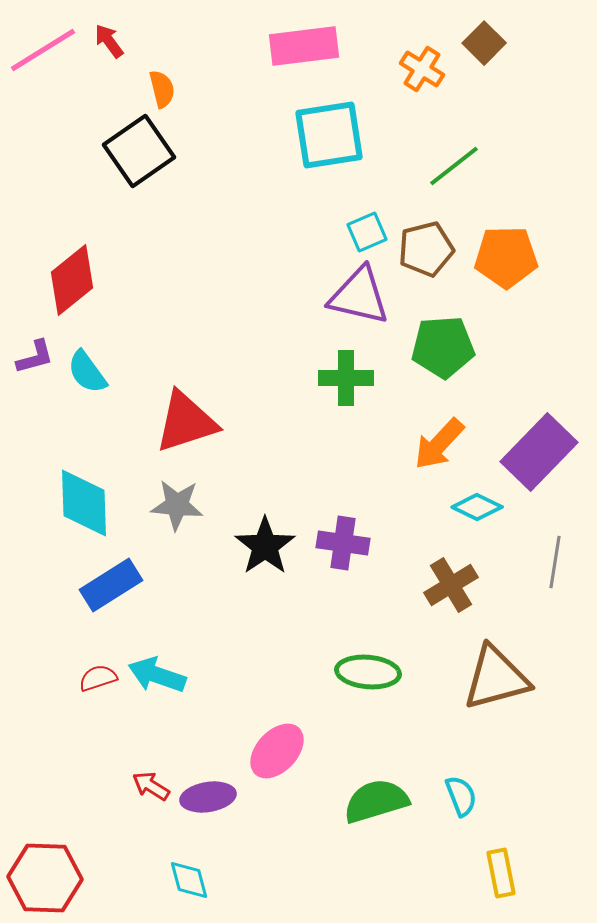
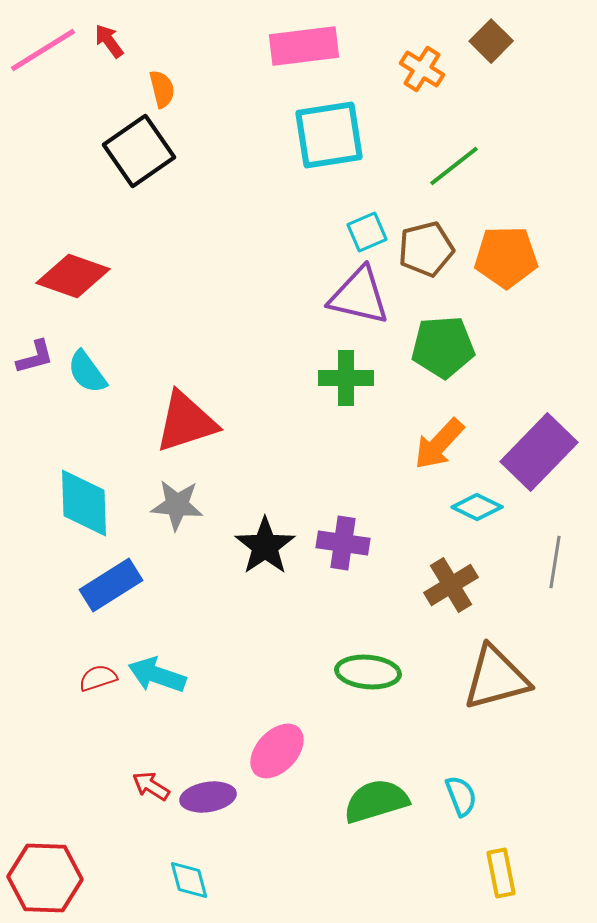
brown square at (484, 43): moved 7 px right, 2 px up
red diamond at (72, 280): moved 1 px right, 4 px up; rotated 58 degrees clockwise
